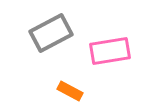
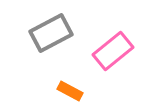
pink rectangle: moved 3 px right; rotated 30 degrees counterclockwise
